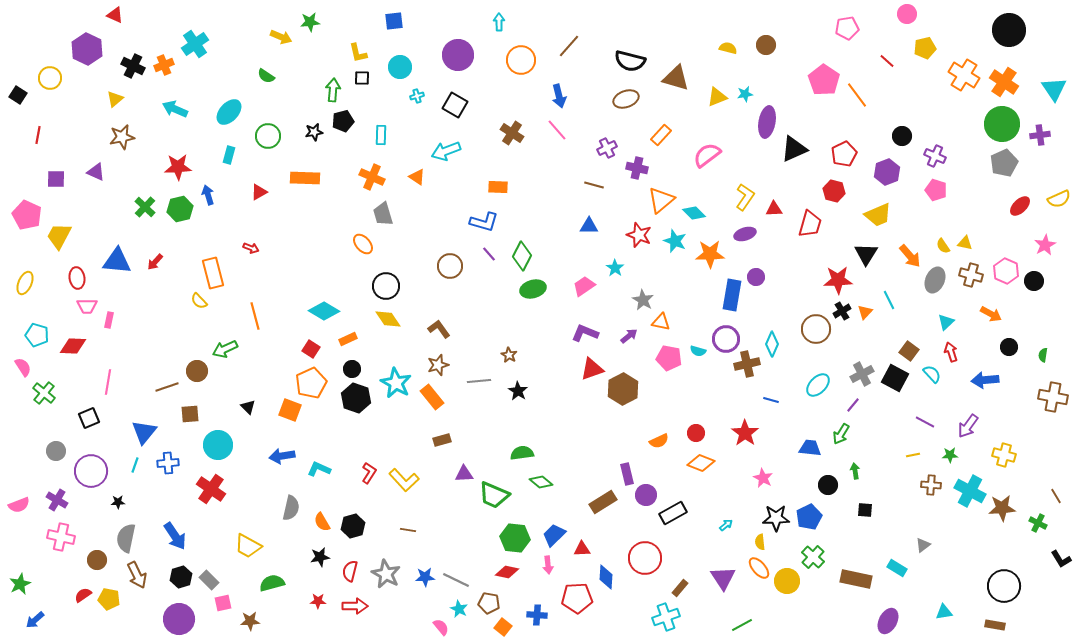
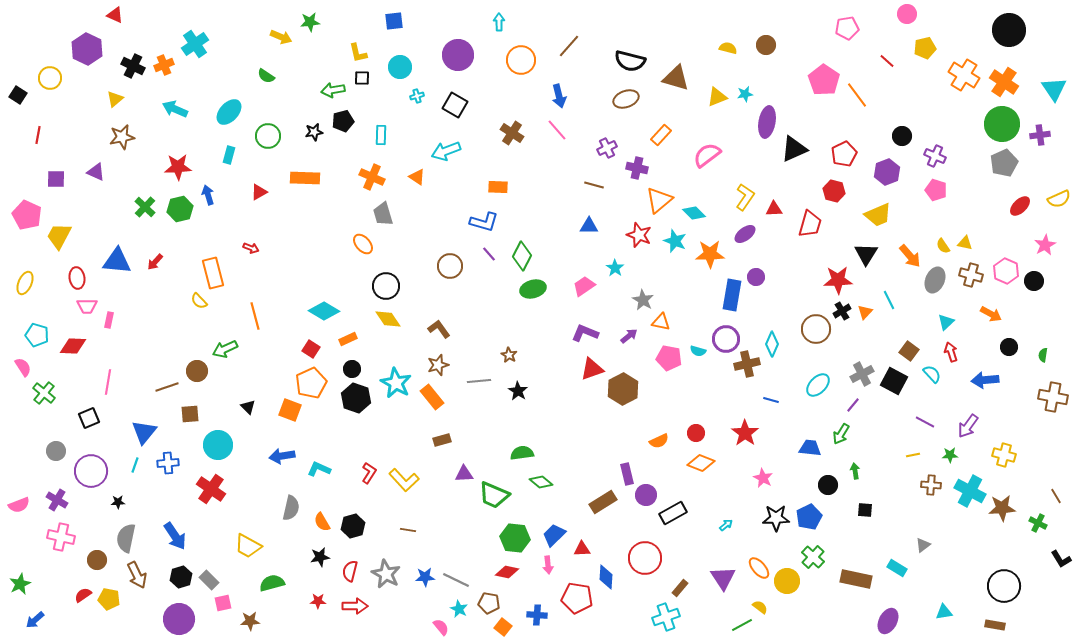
green arrow at (333, 90): rotated 105 degrees counterclockwise
orange triangle at (661, 200): moved 2 px left
purple ellipse at (745, 234): rotated 20 degrees counterclockwise
black square at (895, 378): moved 1 px left, 3 px down
yellow semicircle at (760, 542): moved 65 px down; rotated 133 degrees clockwise
red pentagon at (577, 598): rotated 12 degrees clockwise
